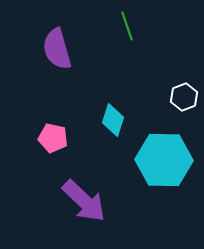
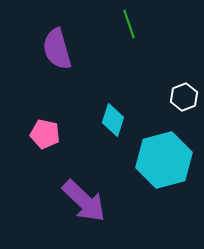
green line: moved 2 px right, 2 px up
pink pentagon: moved 8 px left, 4 px up
cyan hexagon: rotated 16 degrees counterclockwise
